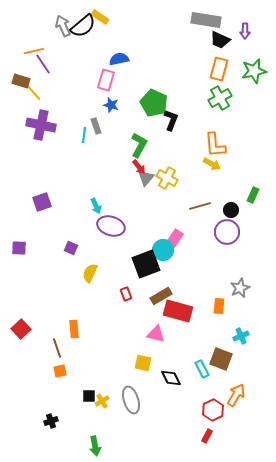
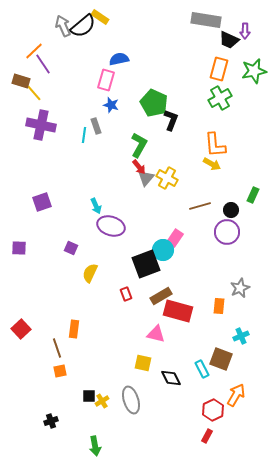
black trapezoid at (220, 40): moved 9 px right
orange line at (34, 51): rotated 30 degrees counterclockwise
orange rectangle at (74, 329): rotated 12 degrees clockwise
